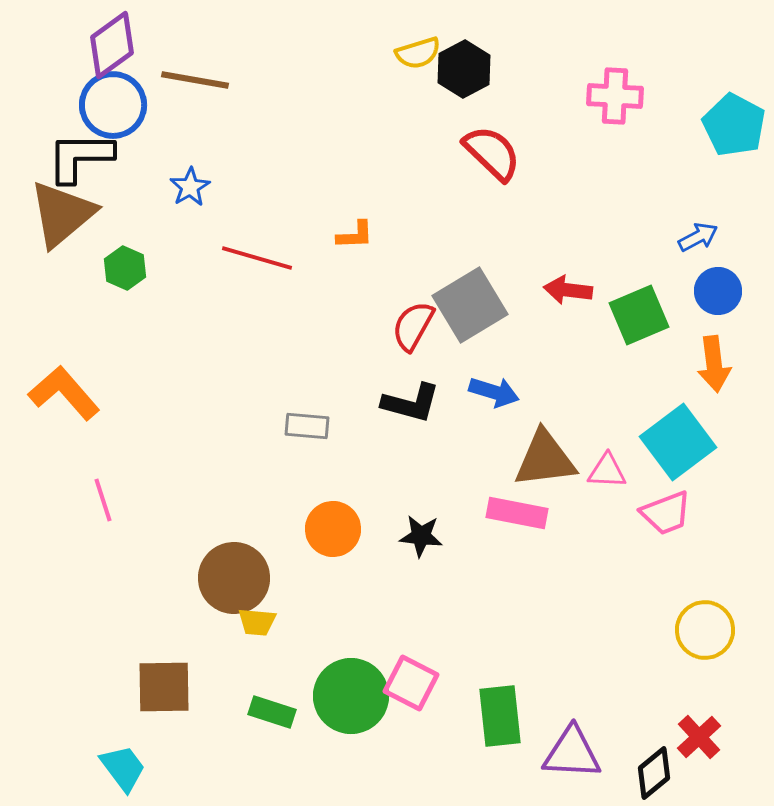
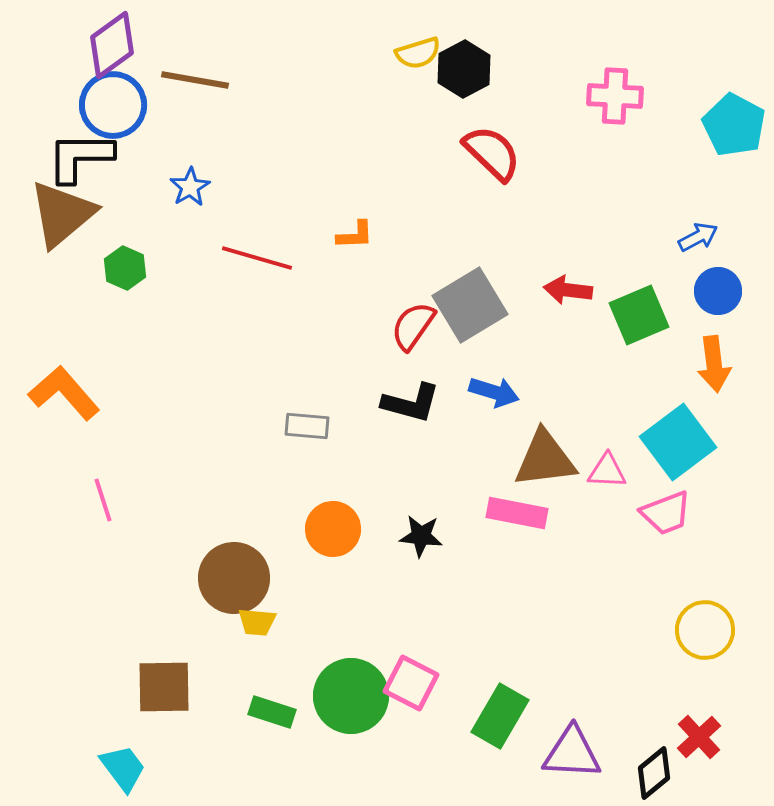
red semicircle at (413, 326): rotated 6 degrees clockwise
green rectangle at (500, 716): rotated 36 degrees clockwise
